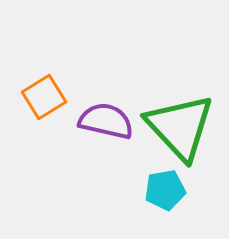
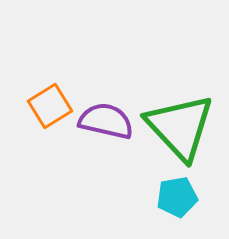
orange square: moved 6 px right, 9 px down
cyan pentagon: moved 12 px right, 7 px down
